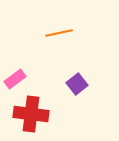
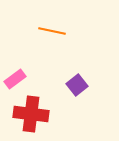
orange line: moved 7 px left, 2 px up; rotated 24 degrees clockwise
purple square: moved 1 px down
